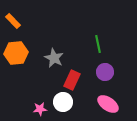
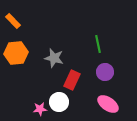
gray star: rotated 12 degrees counterclockwise
white circle: moved 4 px left
